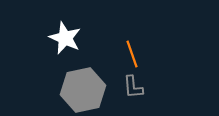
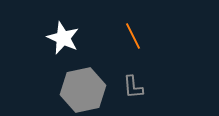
white star: moved 2 px left
orange line: moved 1 px right, 18 px up; rotated 8 degrees counterclockwise
